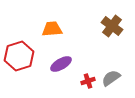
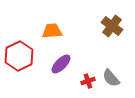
orange trapezoid: moved 2 px down
red hexagon: rotated 8 degrees counterclockwise
purple ellipse: rotated 15 degrees counterclockwise
gray semicircle: rotated 96 degrees counterclockwise
